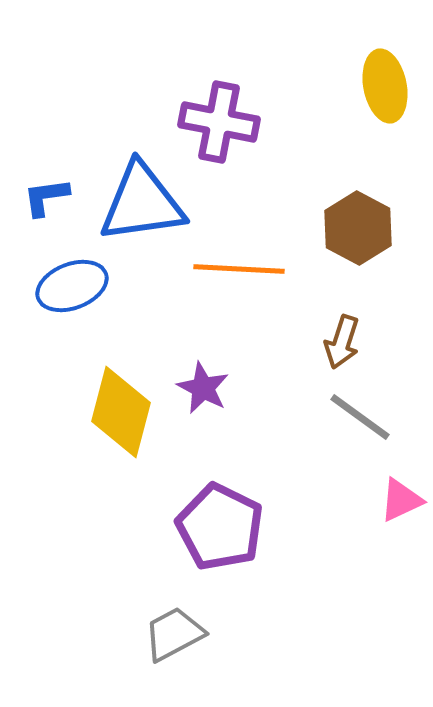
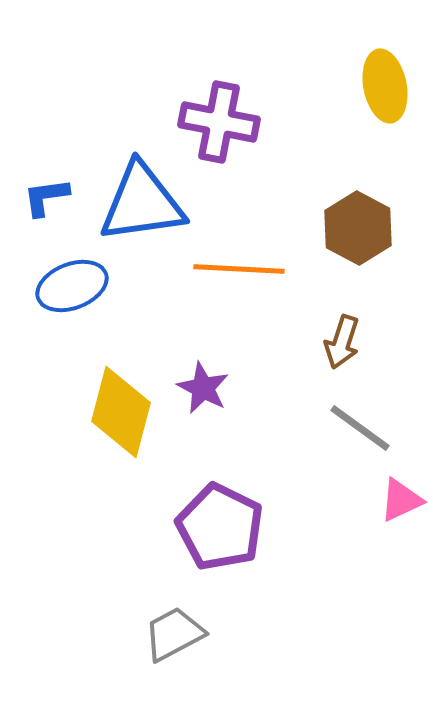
gray line: moved 11 px down
